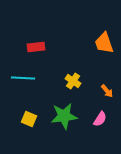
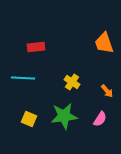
yellow cross: moved 1 px left, 1 px down
